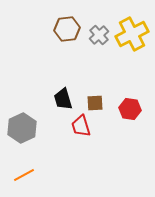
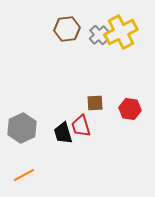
yellow cross: moved 11 px left, 2 px up
black trapezoid: moved 34 px down
